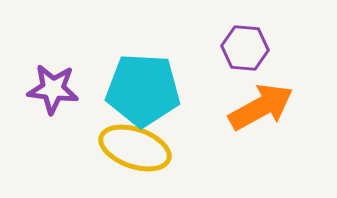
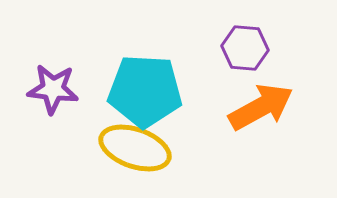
cyan pentagon: moved 2 px right, 1 px down
